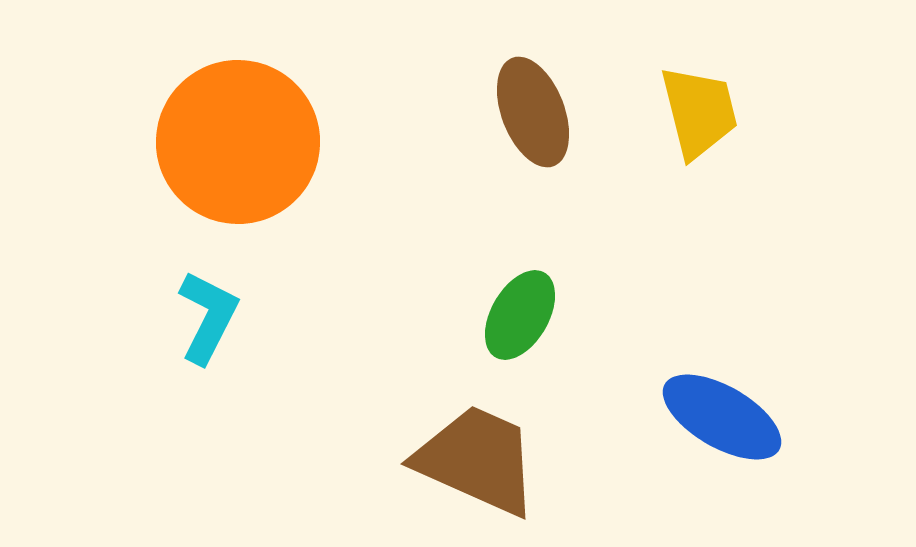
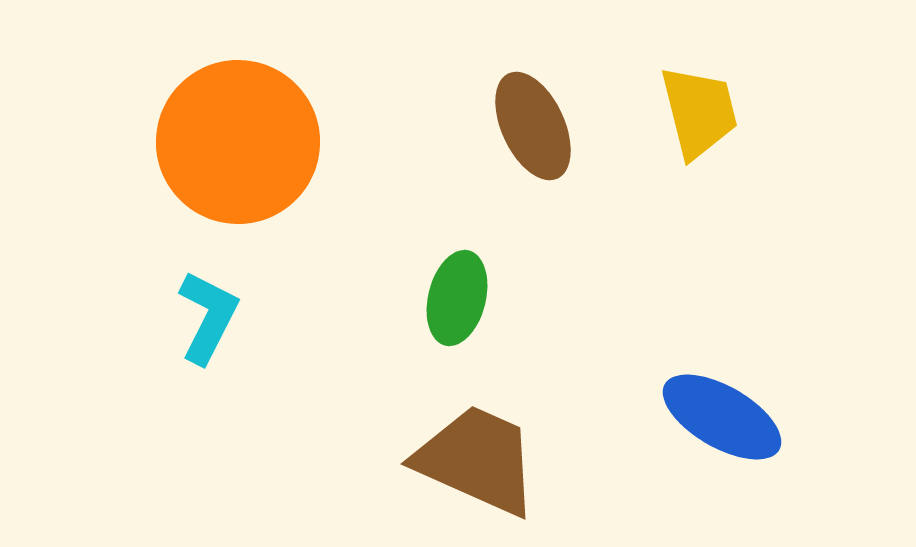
brown ellipse: moved 14 px down; rotated 4 degrees counterclockwise
green ellipse: moved 63 px left, 17 px up; rotated 16 degrees counterclockwise
